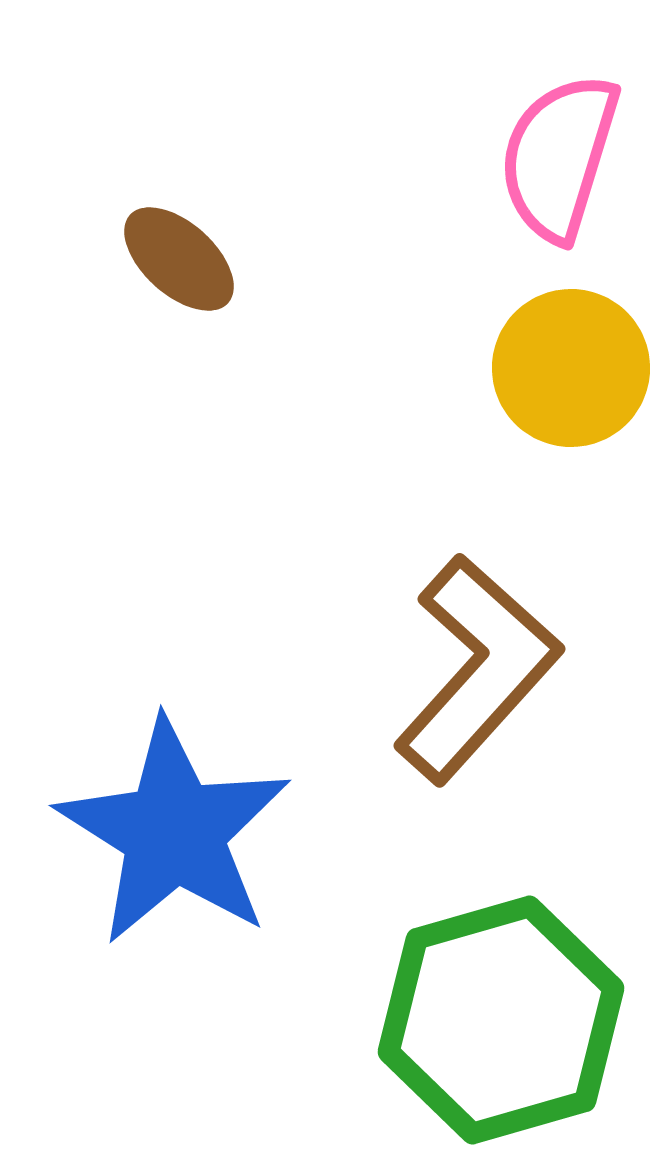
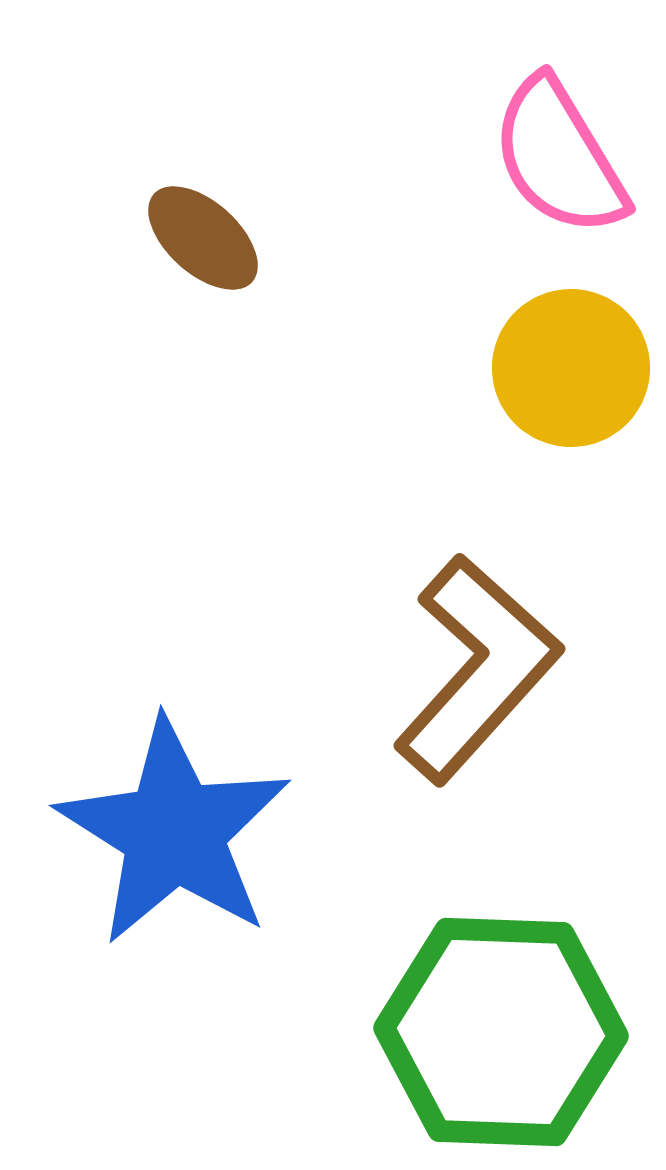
pink semicircle: rotated 48 degrees counterclockwise
brown ellipse: moved 24 px right, 21 px up
green hexagon: moved 12 px down; rotated 18 degrees clockwise
